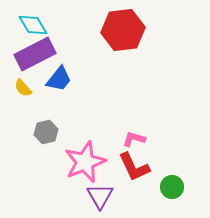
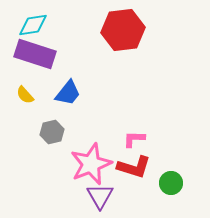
cyan diamond: rotated 68 degrees counterclockwise
purple rectangle: rotated 45 degrees clockwise
blue trapezoid: moved 9 px right, 14 px down
yellow semicircle: moved 2 px right, 7 px down
gray hexagon: moved 6 px right
pink L-shape: rotated 15 degrees counterclockwise
pink star: moved 6 px right, 2 px down
red L-shape: rotated 48 degrees counterclockwise
green circle: moved 1 px left, 4 px up
